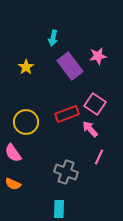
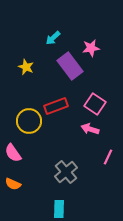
cyan arrow: rotated 35 degrees clockwise
pink star: moved 7 px left, 8 px up
yellow star: rotated 14 degrees counterclockwise
red rectangle: moved 11 px left, 8 px up
yellow circle: moved 3 px right, 1 px up
pink arrow: rotated 30 degrees counterclockwise
pink line: moved 9 px right
gray cross: rotated 30 degrees clockwise
